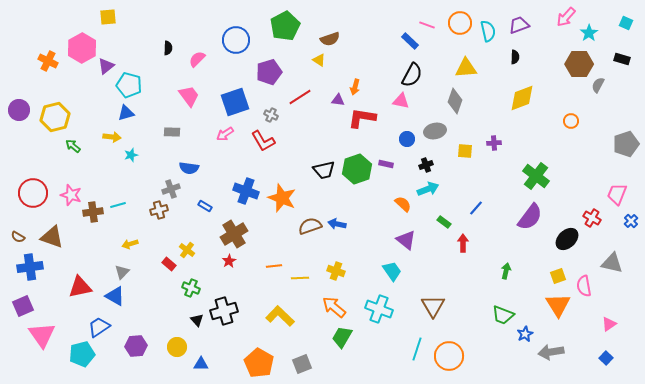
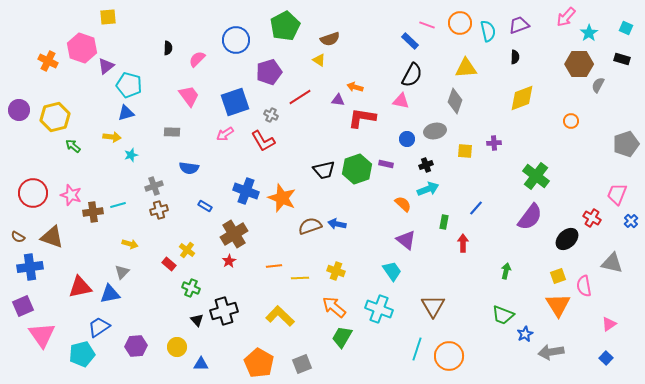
cyan square at (626, 23): moved 5 px down
pink hexagon at (82, 48): rotated 12 degrees counterclockwise
orange arrow at (355, 87): rotated 91 degrees clockwise
gray cross at (171, 189): moved 17 px left, 3 px up
green rectangle at (444, 222): rotated 64 degrees clockwise
yellow arrow at (130, 244): rotated 147 degrees counterclockwise
blue triangle at (115, 296): moved 5 px left, 2 px up; rotated 40 degrees counterclockwise
